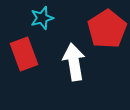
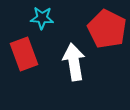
cyan star: rotated 20 degrees clockwise
red pentagon: rotated 12 degrees counterclockwise
